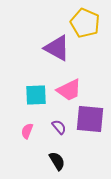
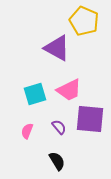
yellow pentagon: moved 1 px left, 2 px up
cyan square: moved 1 px left, 1 px up; rotated 15 degrees counterclockwise
